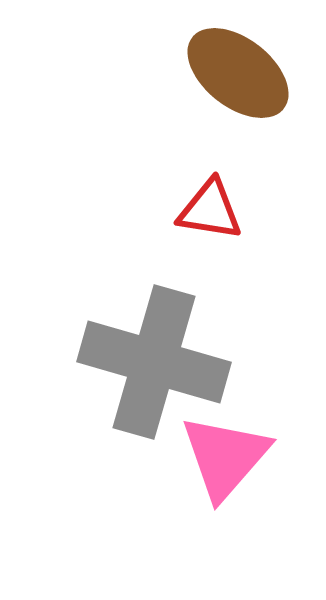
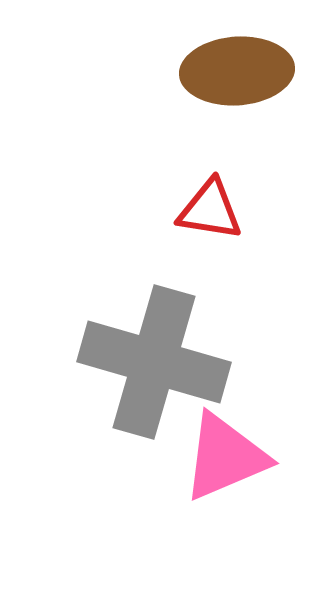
brown ellipse: moved 1 px left, 2 px up; rotated 42 degrees counterclockwise
pink triangle: rotated 26 degrees clockwise
